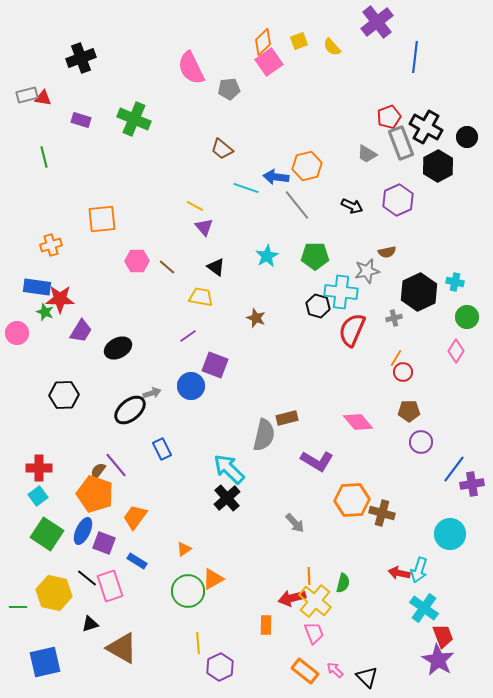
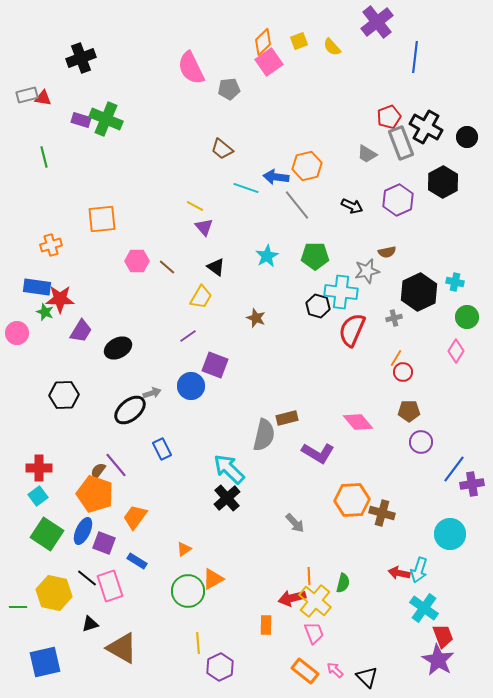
green cross at (134, 119): moved 28 px left
black hexagon at (438, 166): moved 5 px right, 16 px down
yellow trapezoid at (201, 297): rotated 110 degrees clockwise
purple L-shape at (317, 461): moved 1 px right, 8 px up
